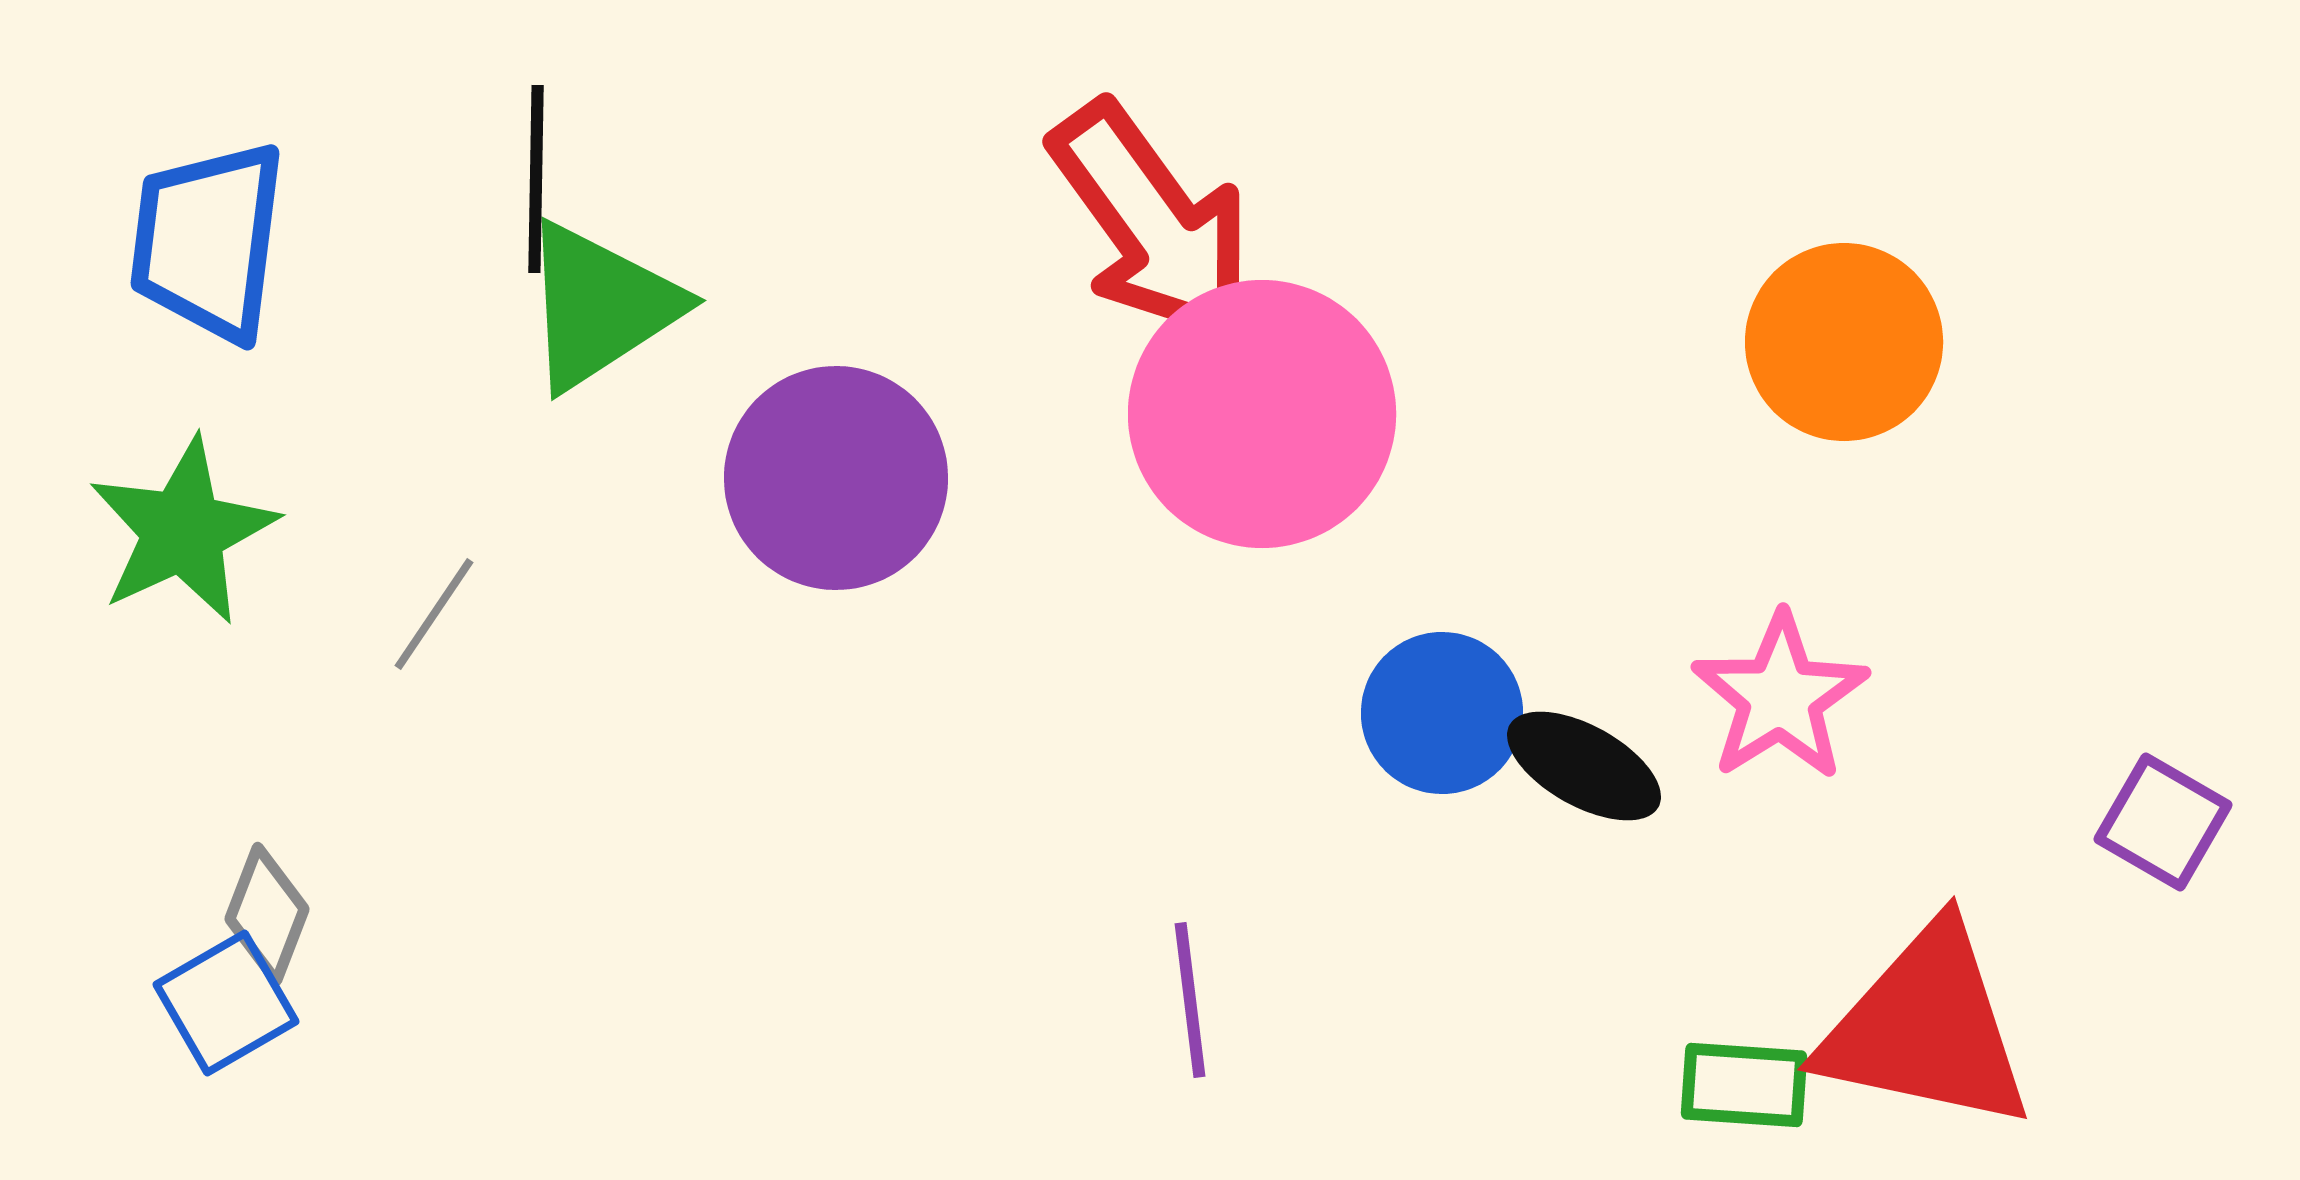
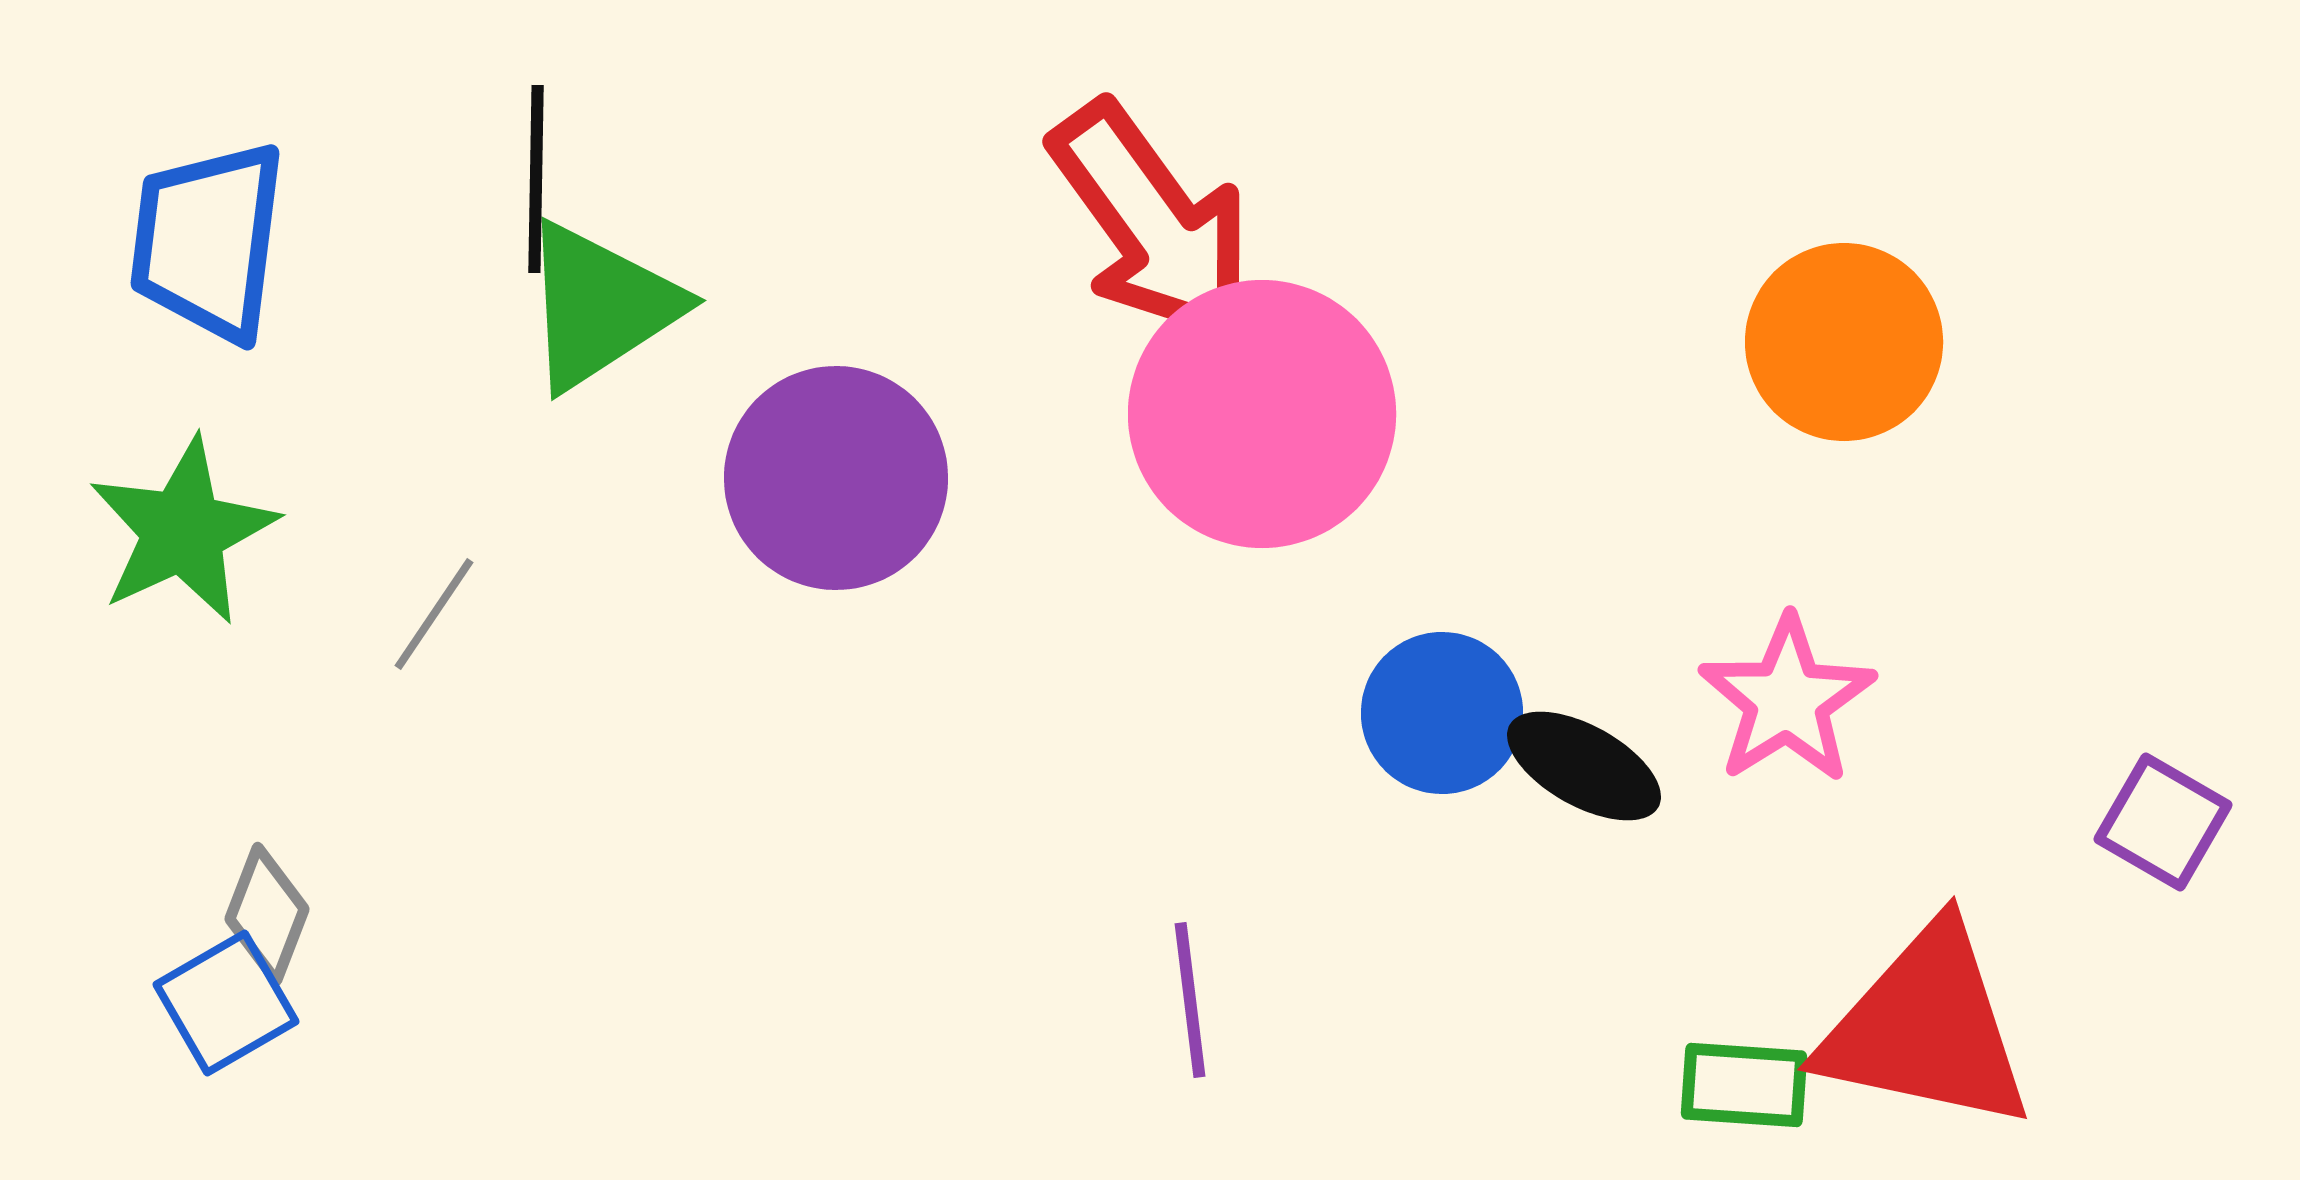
pink star: moved 7 px right, 3 px down
